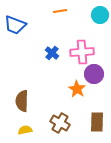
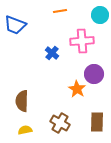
pink cross: moved 11 px up
